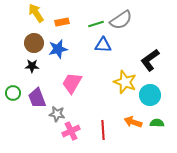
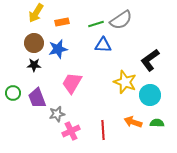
yellow arrow: rotated 114 degrees counterclockwise
black star: moved 2 px right, 1 px up
gray star: rotated 21 degrees counterclockwise
